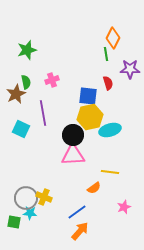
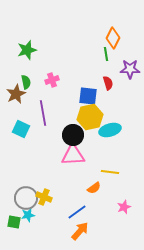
cyan star: moved 2 px left, 2 px down; rotated 16 degrees counterclockwise
